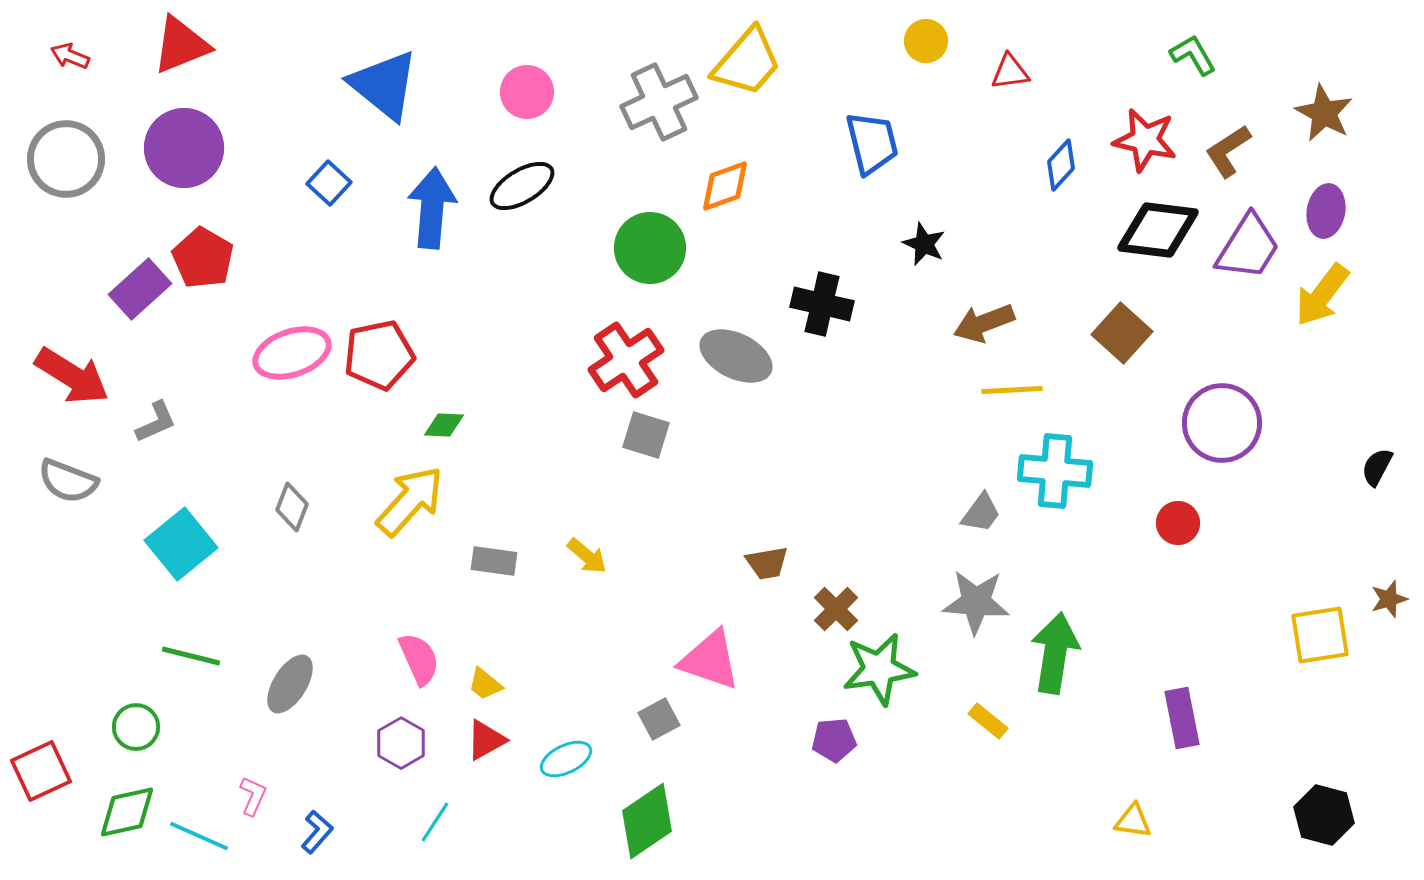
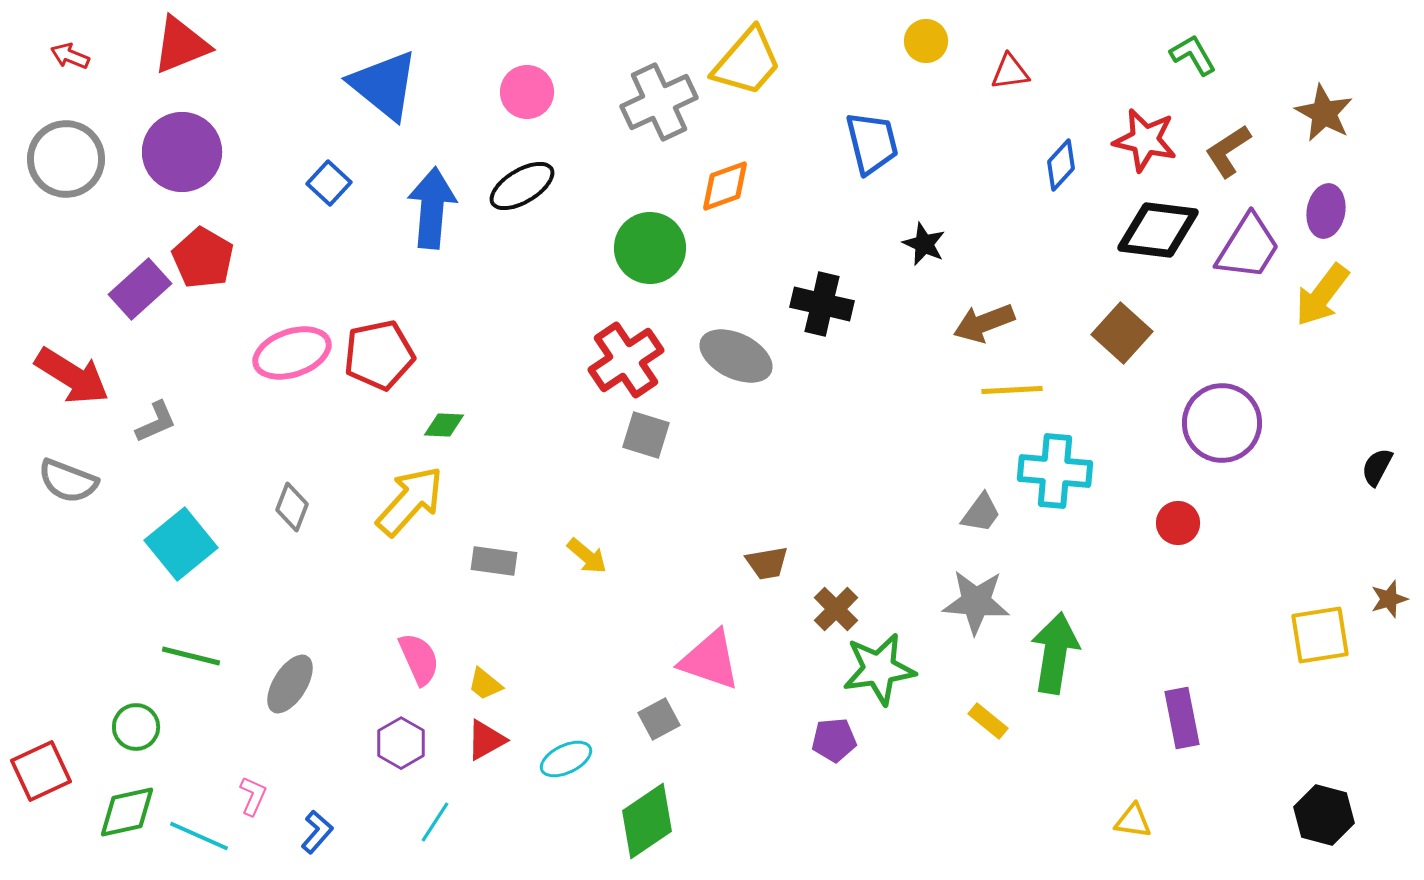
purple circle at (184, 148): moved 2 px left, 4 px down
